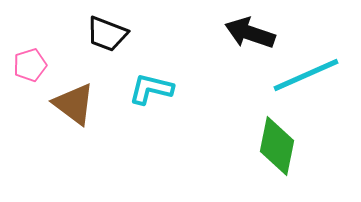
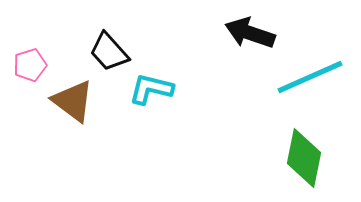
black trapezoid: moved 2 px right, 18 px down; rotated 27 degrees clockwise
cyan line: moved 4 px right, 2 px down
brown triangle: moved 1 px left, 3 px up
green diamond: moved 27 px right, 12 px down
